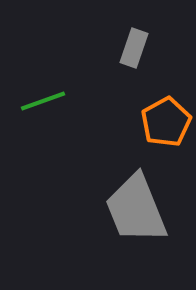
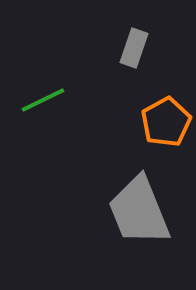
green line: moved 1 px up; rotated 6 degrees counterclockwise
gray trapezoid: moved 3 px right, 2 px down
